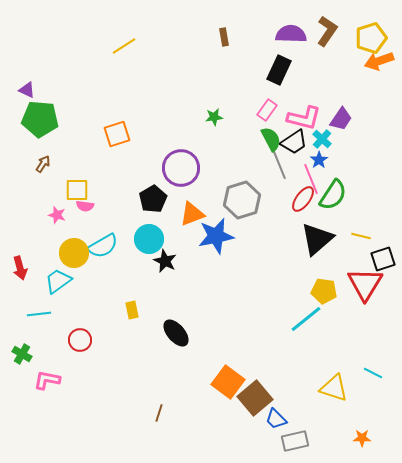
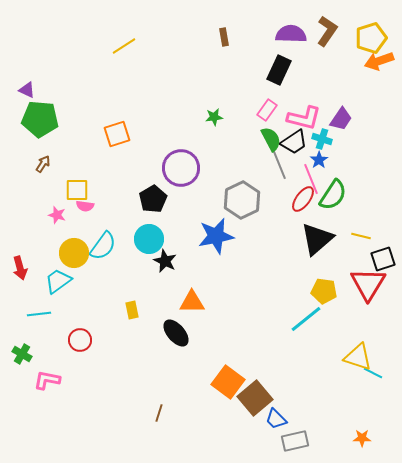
cyan cross at (322, 139): rotated 24 degrees counterclockwise
gray hexagon at (242, 200): rotated 9 degrees counterclockwise
orange triangle at (192, 214): moved 88 px down; rotated 20 degrees clockwise
cyan semicircle at (103, 246): rotated 24 degrees counterclockwise
red triangle at (365, 284): moved 3 px right
yellow triangle at (334, 388): moved 24 px right, 31 px up
